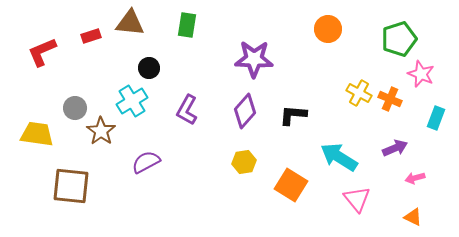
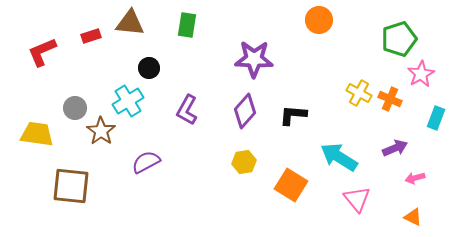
orange circle: moved 9 px left, 9 px up
pink star: rotated 20 degrees clockwise
cyan cross: moved 4 px left
